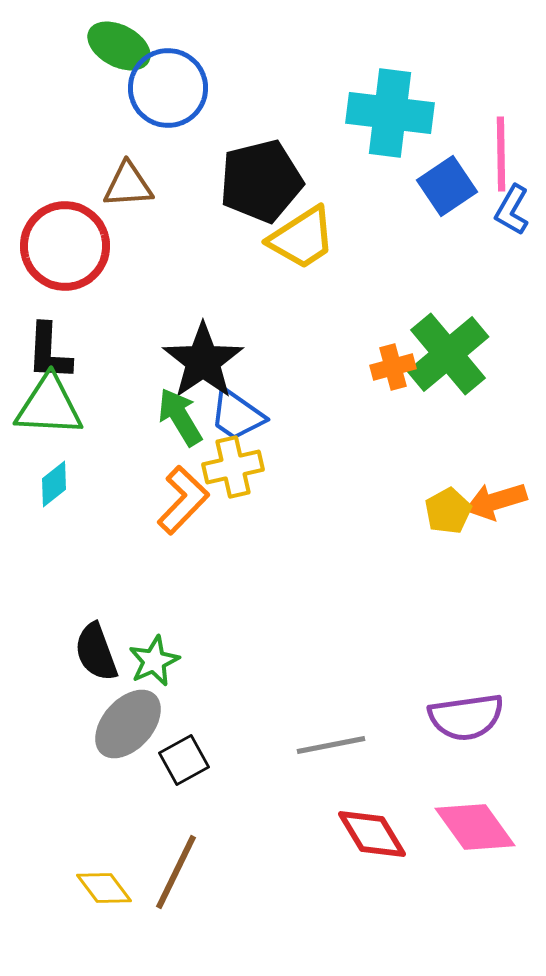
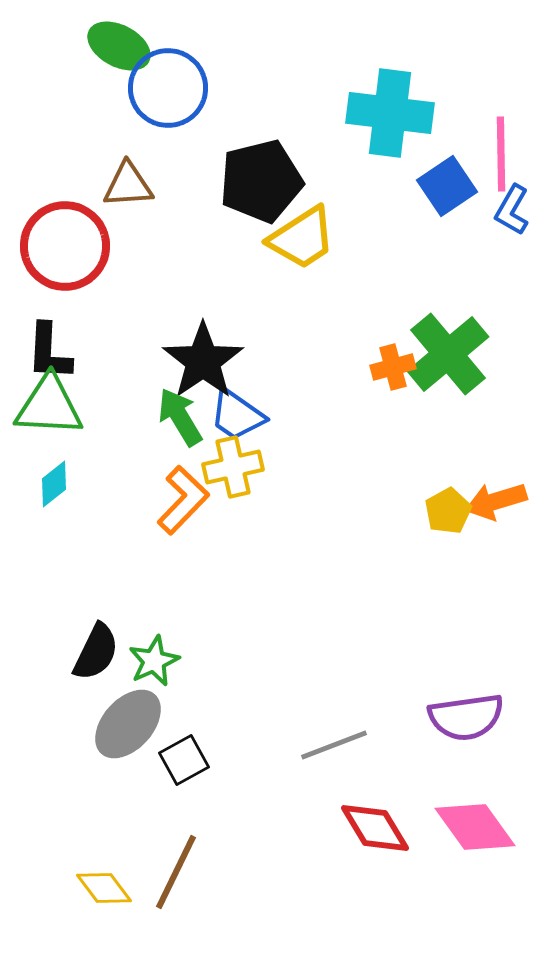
black semicircle: rotated 134 degrees counterclockwise
gray line: moved 3 px right; rotated 10 degrees counterclockwise
red diamond: moved 3 px right, 6 px up
